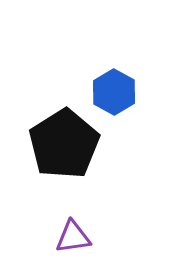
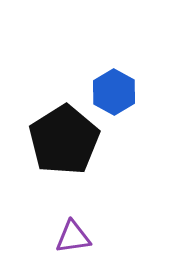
black pentagon: moved 4 px up
